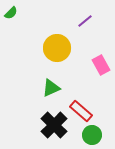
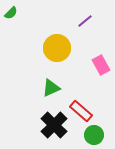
green circle: moved 2 px right
